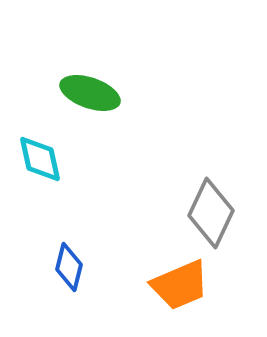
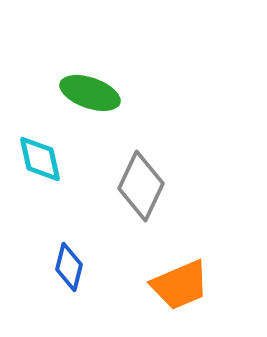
gray diamond: moved 70 px left, 27 px up
